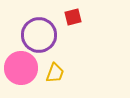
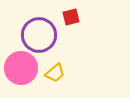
red square: moved 2 px left
yellow trapezoid: rotated 30 degrees clockwise
